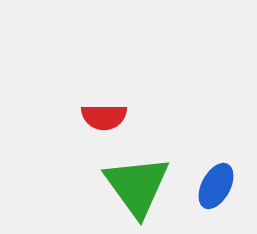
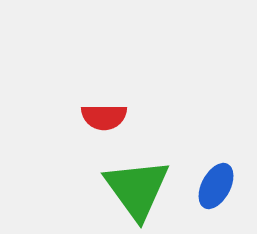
green triangle: moved 3 px down
